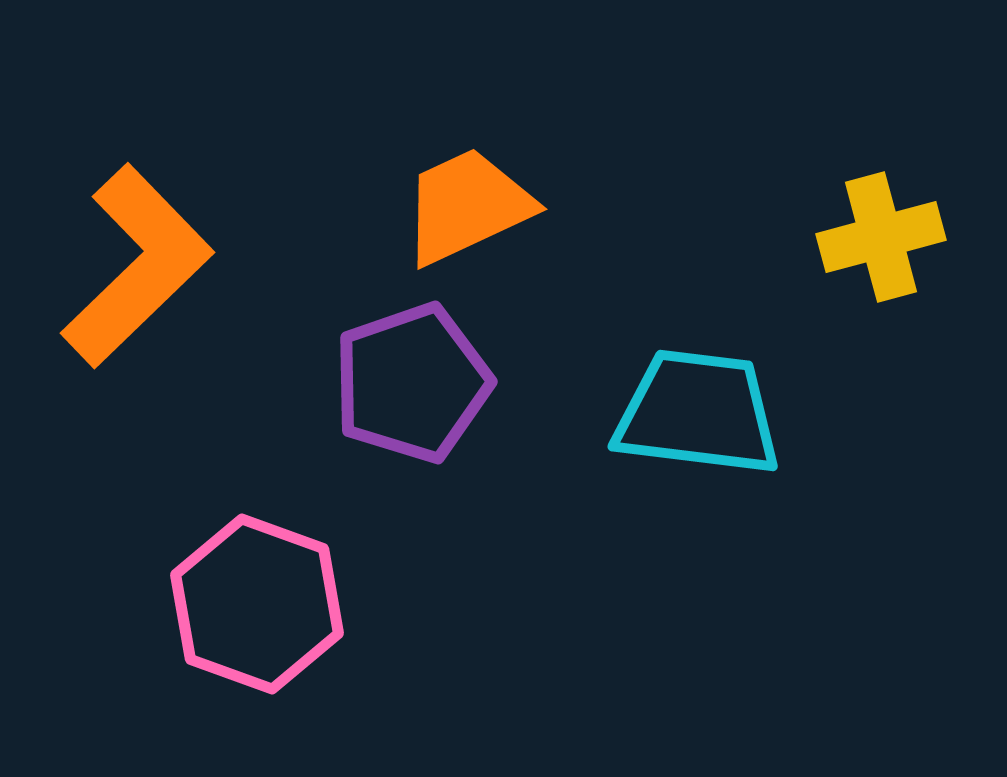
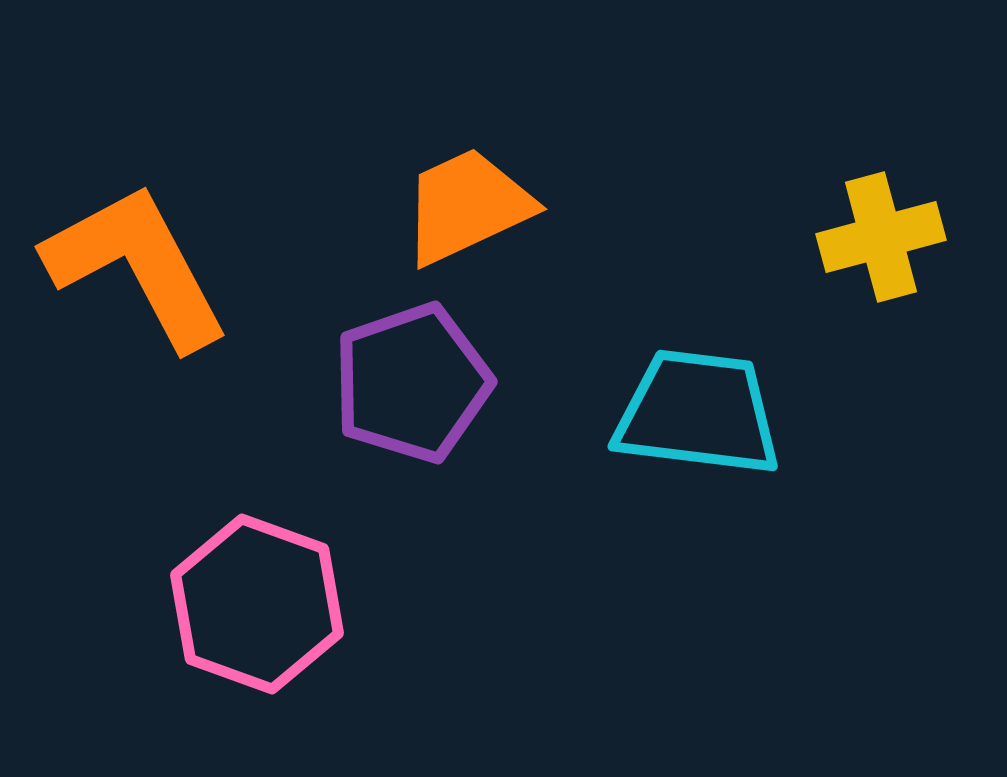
orange L-shape: rotated 74 degrees counterclockwise
